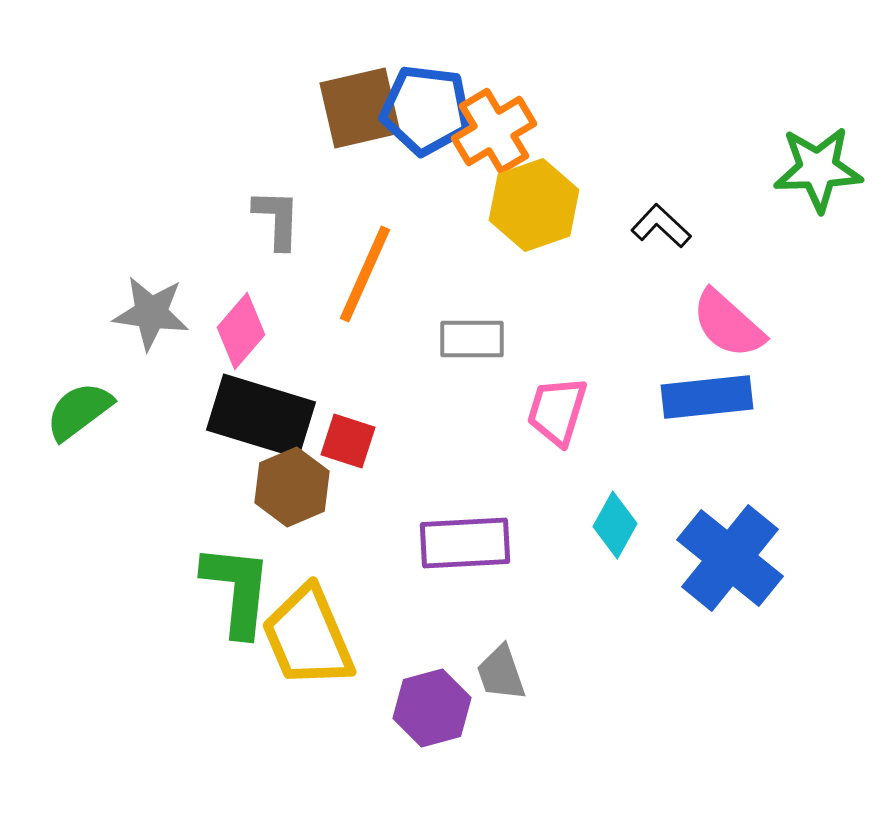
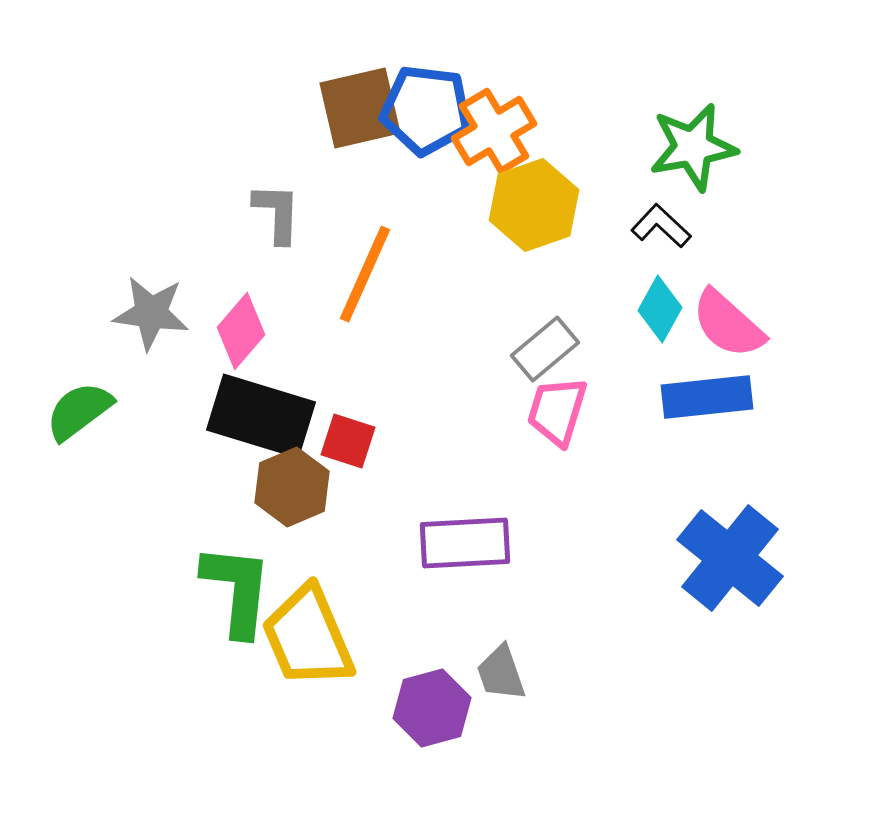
green star: moved 125 px left, 22 px up; rotated 8 degrees counterclockwise
gray L-shape: moved 6 px up
gray rectangle: moved 73 px right, 10 px down; rotated 40 degrees counterclockwise
cyan diamond: moved 45 px right, 216 px up
